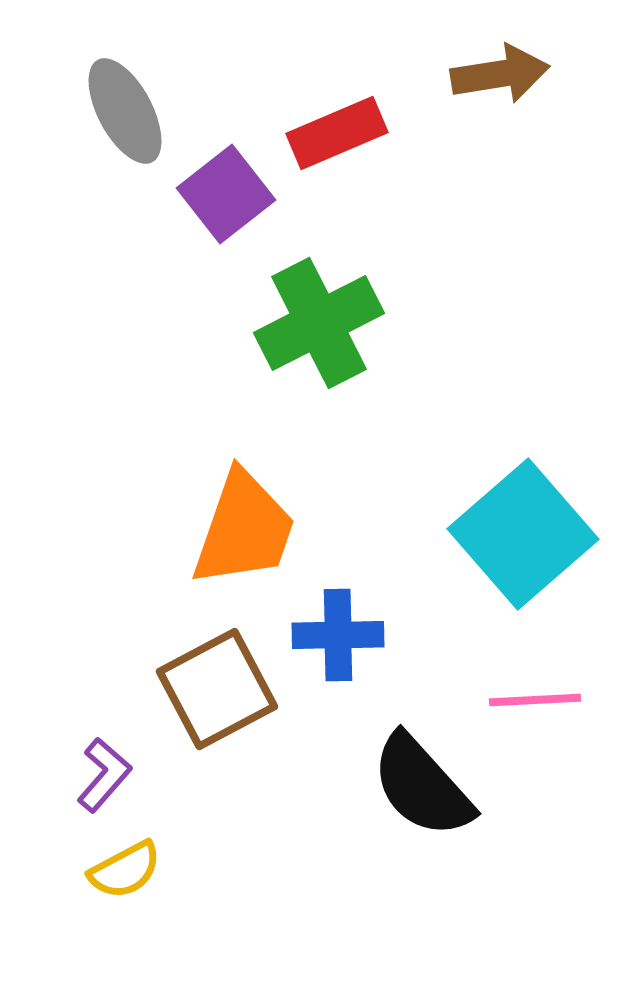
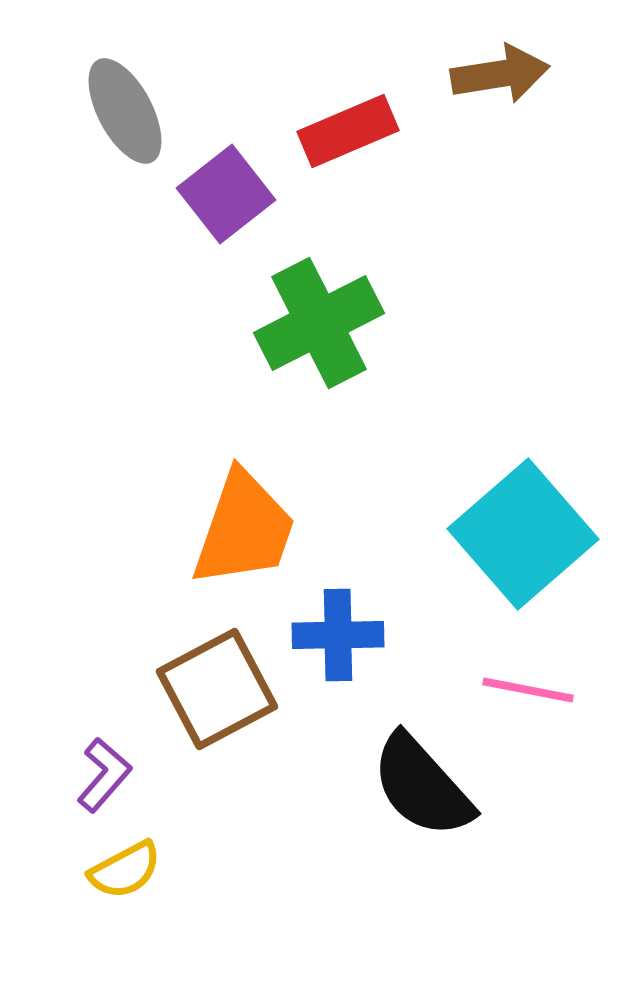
red rectangle: moved 11 px right, 2 px up
pink line: moved 7 px left, 10 px up; rotated 14 degrees clockwise
